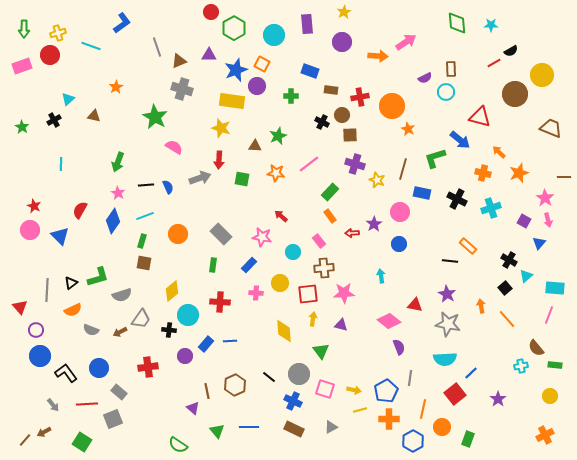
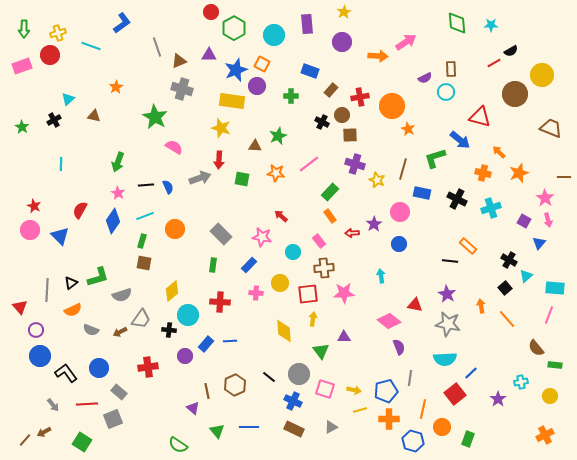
brown rectangle at (331, 90): rotated 56 degrees counterclockwise
orange circle at (178, 234): moved 3 px left, 5 px up
purple triangle at (341, 325): moved 3 px right, 12 px down; rotated 16 degrees counterclockwise
cyan cross at (521, 366): moved 16 px down
blue pentagon at (386, 391): rotated 15 degrees clockwise
blue hexagon at (413, 441): rotated 15 degrees counterclockwise
